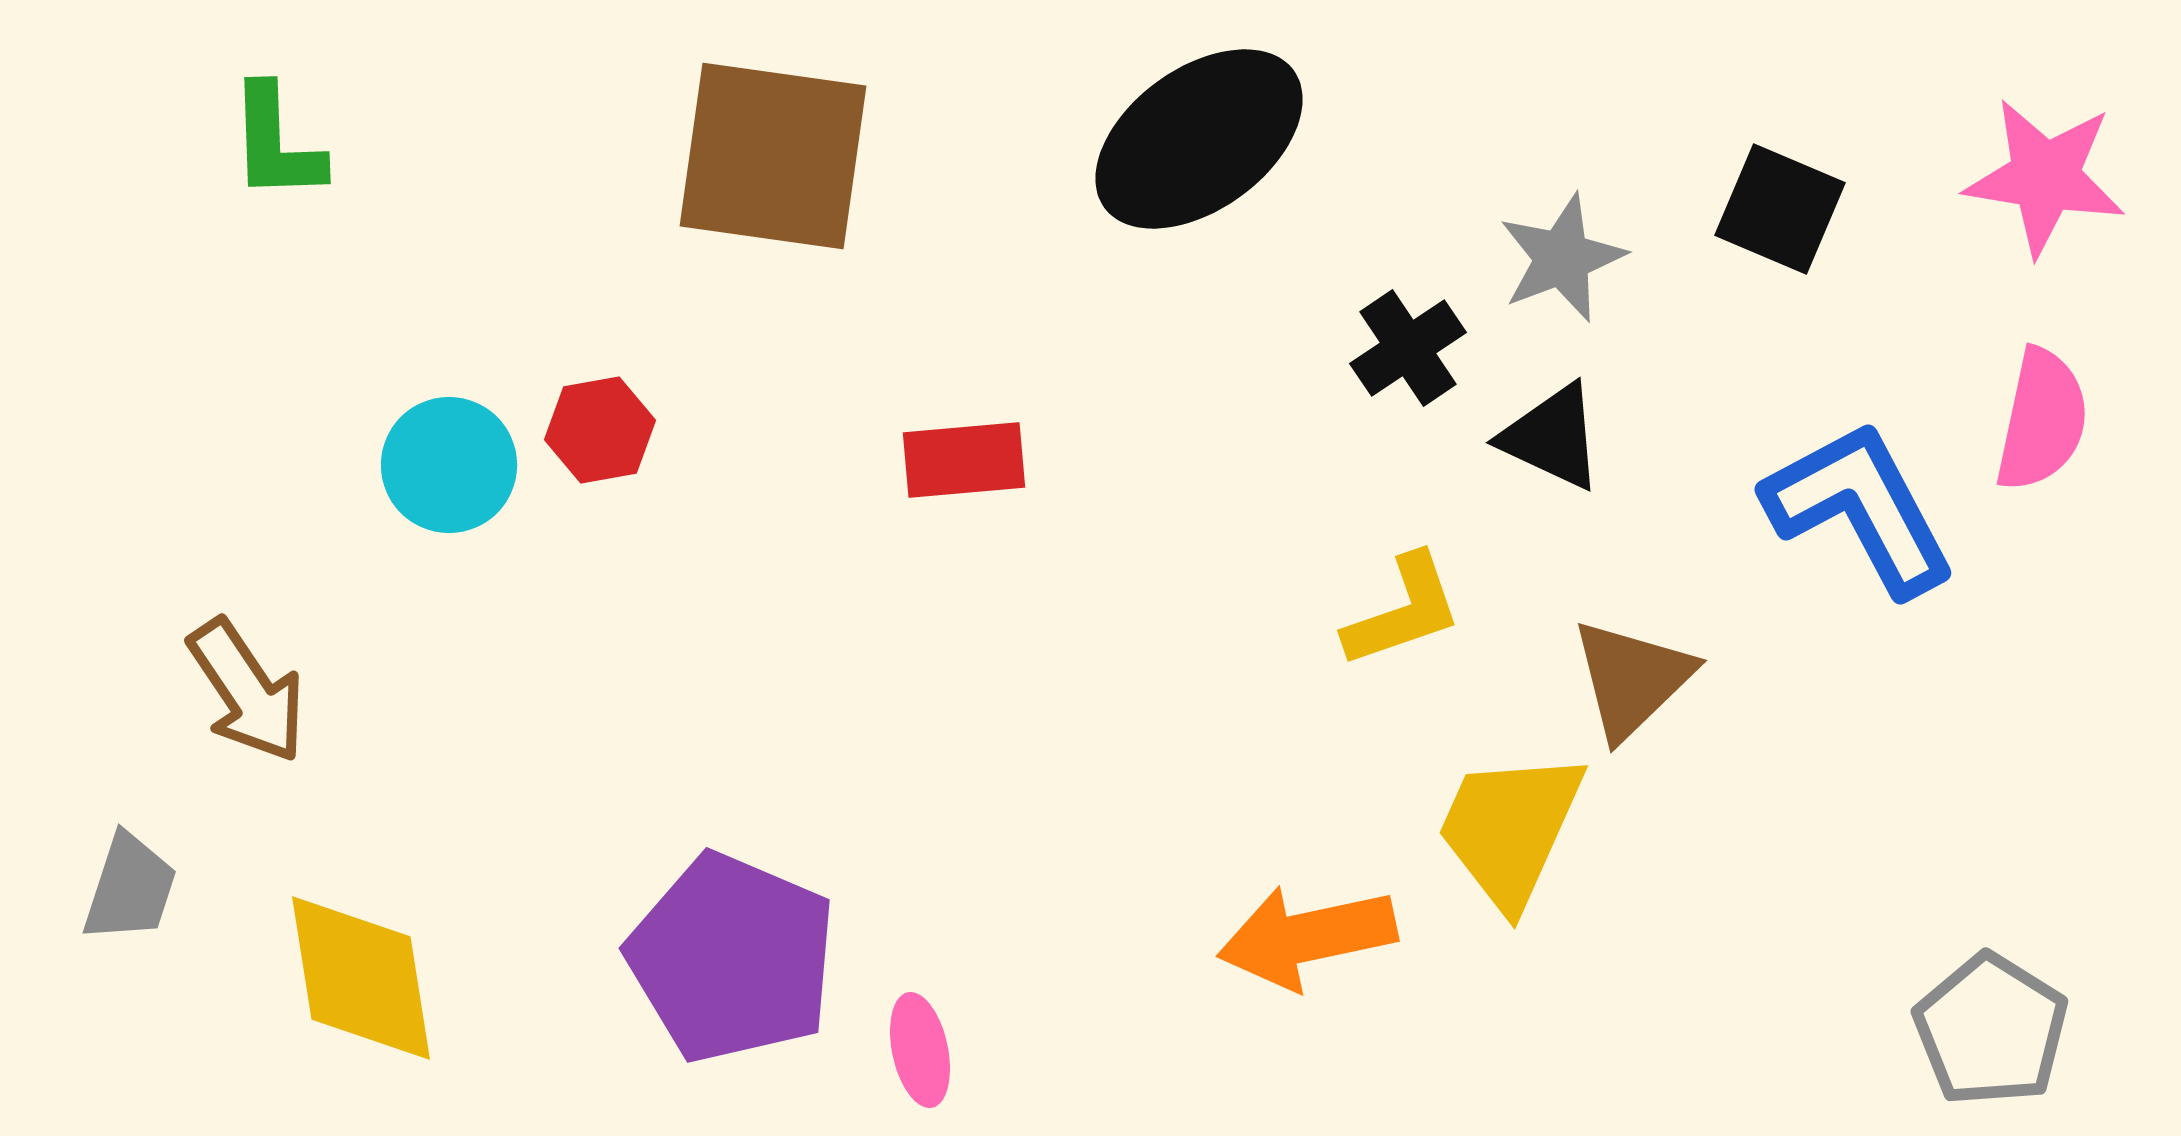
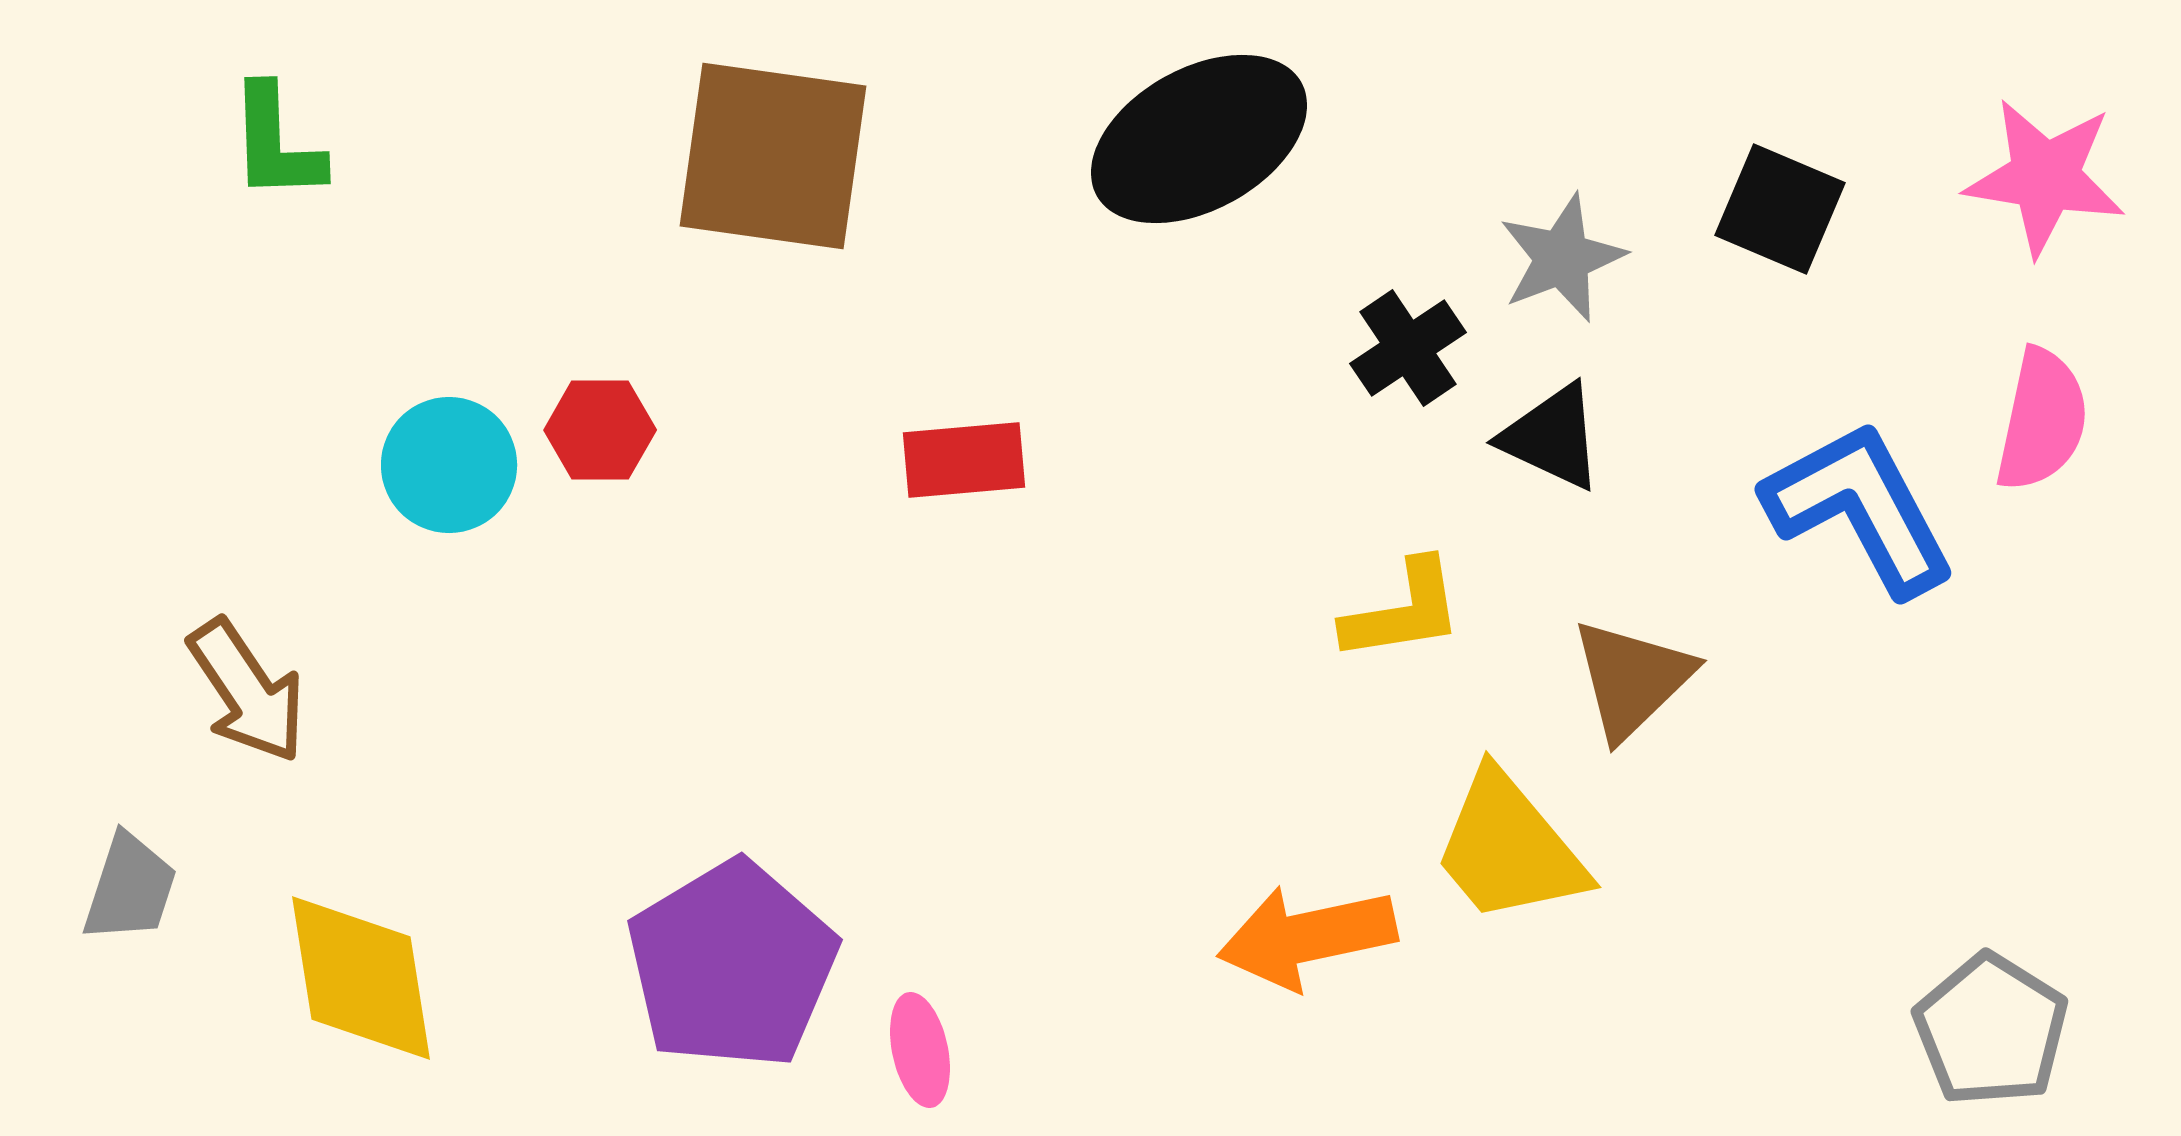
black ellipse: rotated 7 degrees clockwise
red hexagon: rotated 10 degrees clockwise
yellow L-shape: rotated 10 degrees clockwise
yellow trapezoid: moved 1 px left, 19 px down; rotated 64 degrees counterclockwise
purple pentagon: moved 7 px down; rotated 18 degrees clockwise
